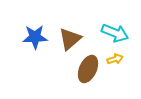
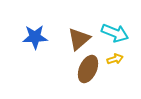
brown triangle: moved 9 px right
